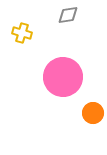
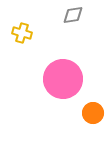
gray diamond: moved 5 px right
pink circle: moved 2 px down
